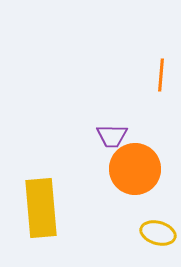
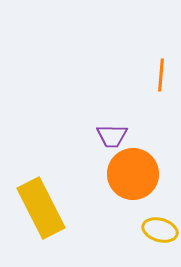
orange circle: moved 2 px left, 5 px down
yellow rectangle: rotated 22 degrees counterclockwise
yellow ellipse: moved 2 px right, 3 px up
